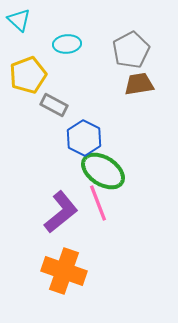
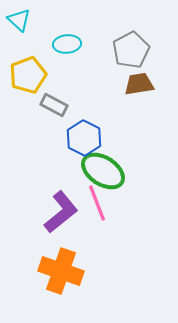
pink line: moved 1 px left
orange cross: moved 3 px left
